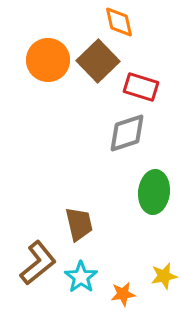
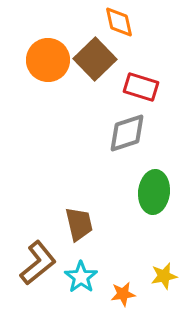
brown square: moved 3 px left, 2 px up
